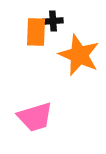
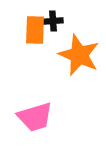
orange rectangle: moved 1 px left, 2 px up
